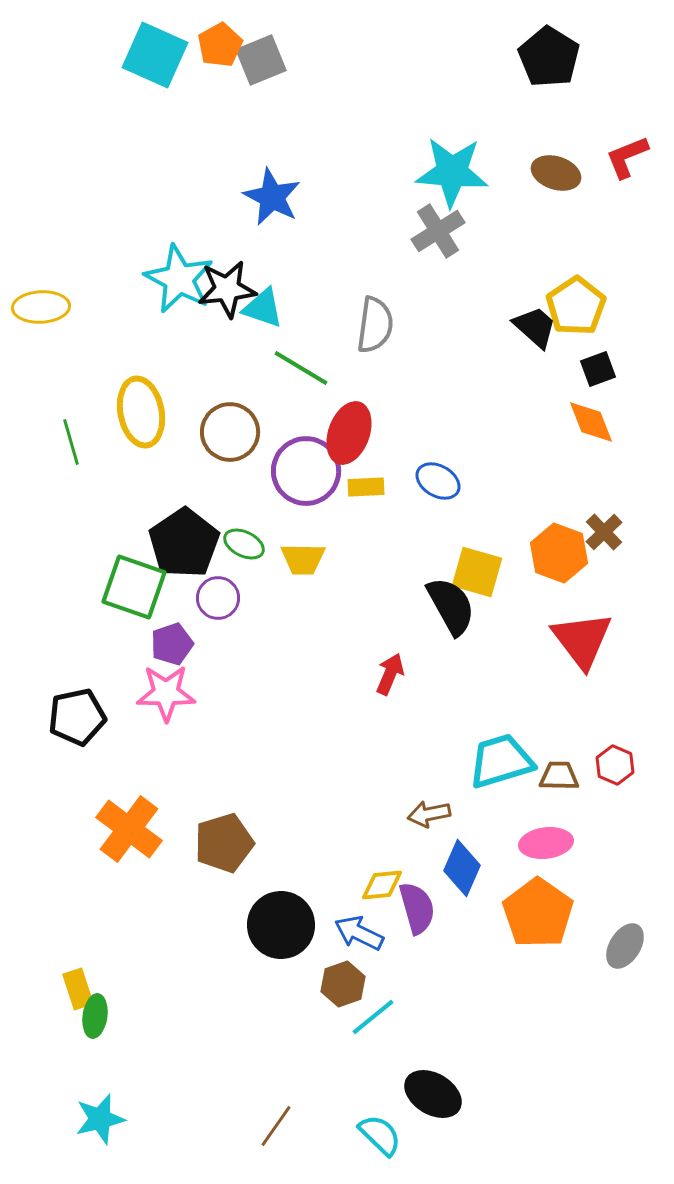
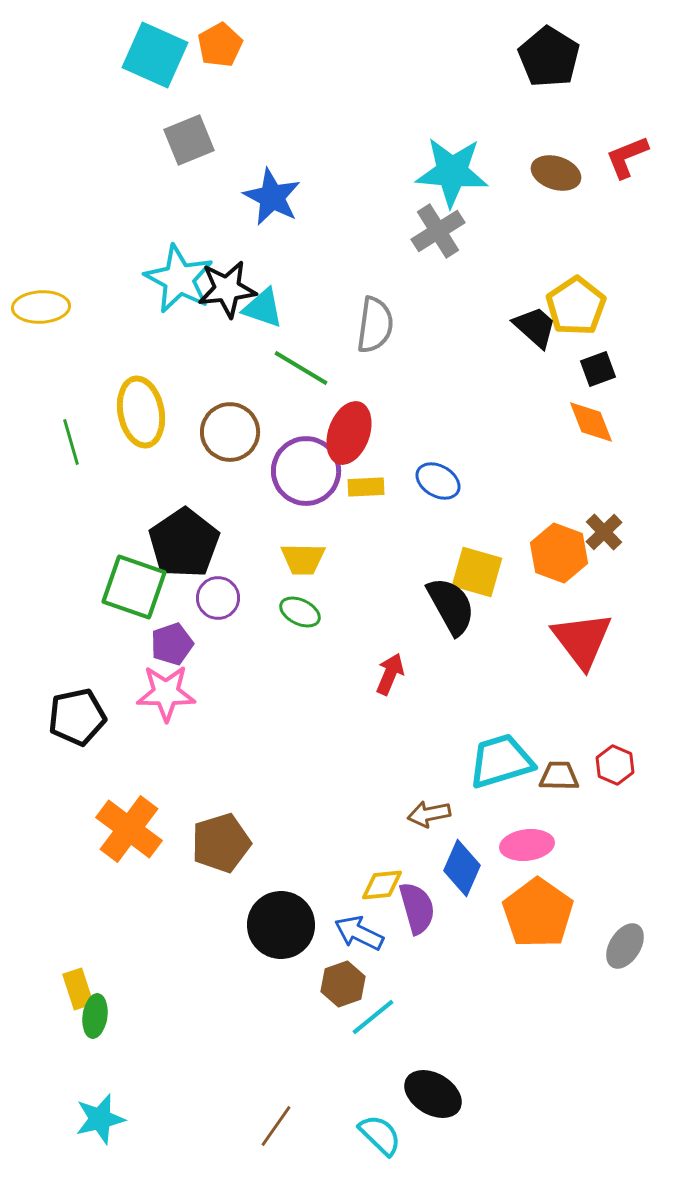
gray square at (261, 60): moved 72 px left, 80 px down
green ellipse at (244, 544): moved 56 px right, 68 px down
brown pentagon at (224, 843): moved 3 px left
pink ellipse at (546, 843): moved 19 px left, 2 px down
